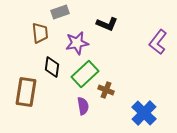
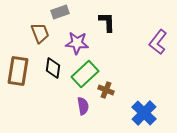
black L-shape: moved 2 px up; rotated 115 degrees counterclockwise
brown trapezoid: rotated 15 degrees counterclockwise
purple star: rotated 15 degrees clockwise
black diamond: moved 1 px right, 1 px down
brown rectangle: moved 8 px left, 21 px up
